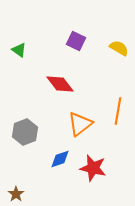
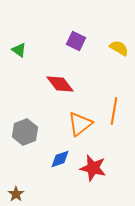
orange line: moved 4 px left
